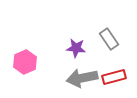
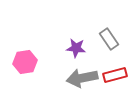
pink hexagon: rotated 15 degrees clockwise
red rectangle: moved 1 px right, 2 px up
